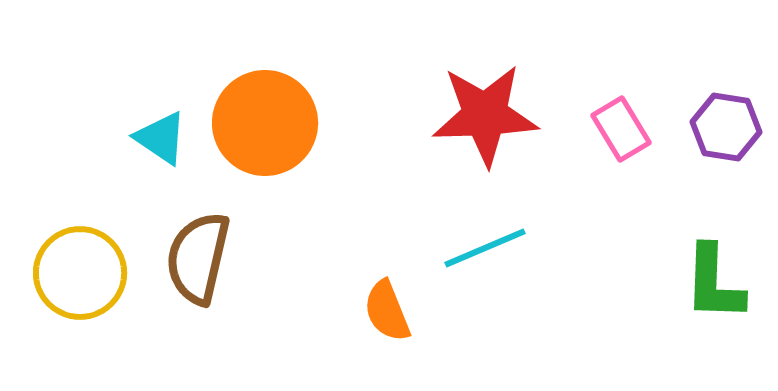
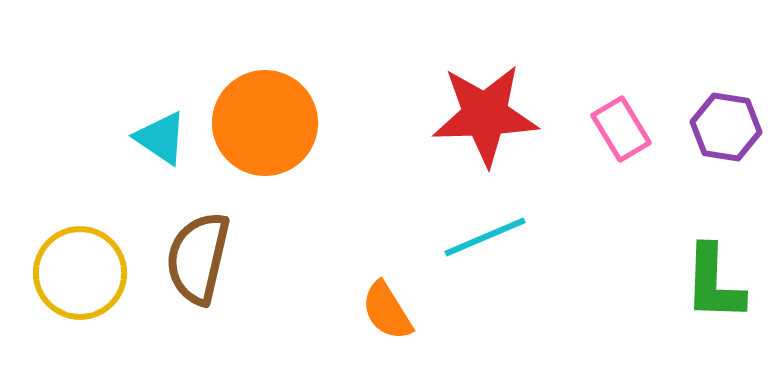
cyan line: moved 11 px up
orange semicircle: rotated 10 degrees counterclockwise
